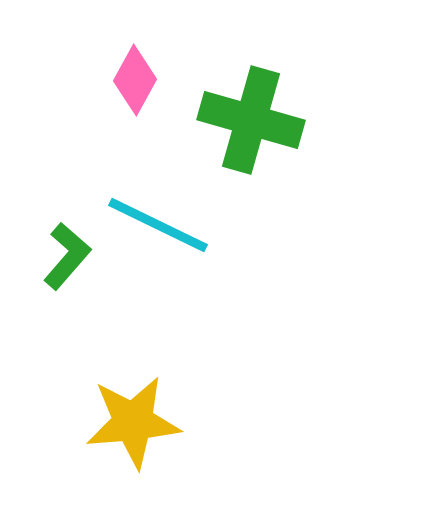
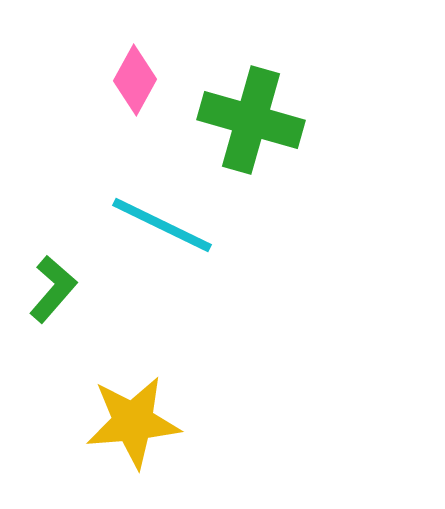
cyan line: moved 4 px right
green L-shape: moved 14 px left, 33 px down
